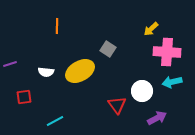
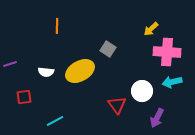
purple arrow: rotated 144 degrees clockwise
